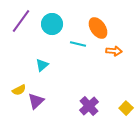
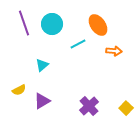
purple line: moved 3 px right, 2 px down; rotated 55 degrees counterclockwise
orange ellipse: moved 3 px up
cyan line: rotated 42 degrees counterclockwise
purple triangle: moved 6 px right; rotated 12 degrees clockwise
